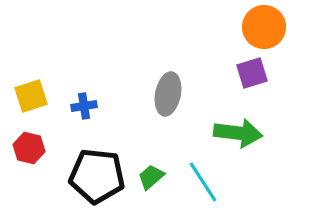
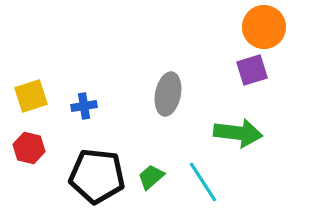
purple square: moved 3 px up
